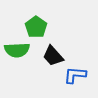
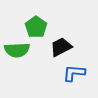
black trapezoid: moved 8 px right, 9 px up; rotated 105 degrees clockwise
blue L-shape: moved 1 px left, 2 px up
